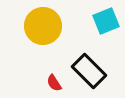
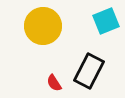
black rectangle: rotated 72 degrees clockwise
